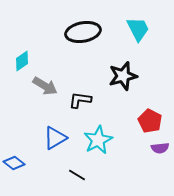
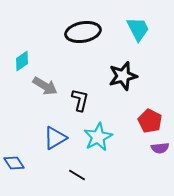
black L-shape: rotated 95 degrees clockwise
cyan star: moved 3 px up
blue diamond: rotated 20 degrees clockwise
